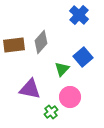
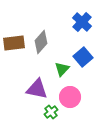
blue cross: moved 3 px right, 7 px down
brown rectangle: moved 2 px up
purple triangle: moved 7 px right
